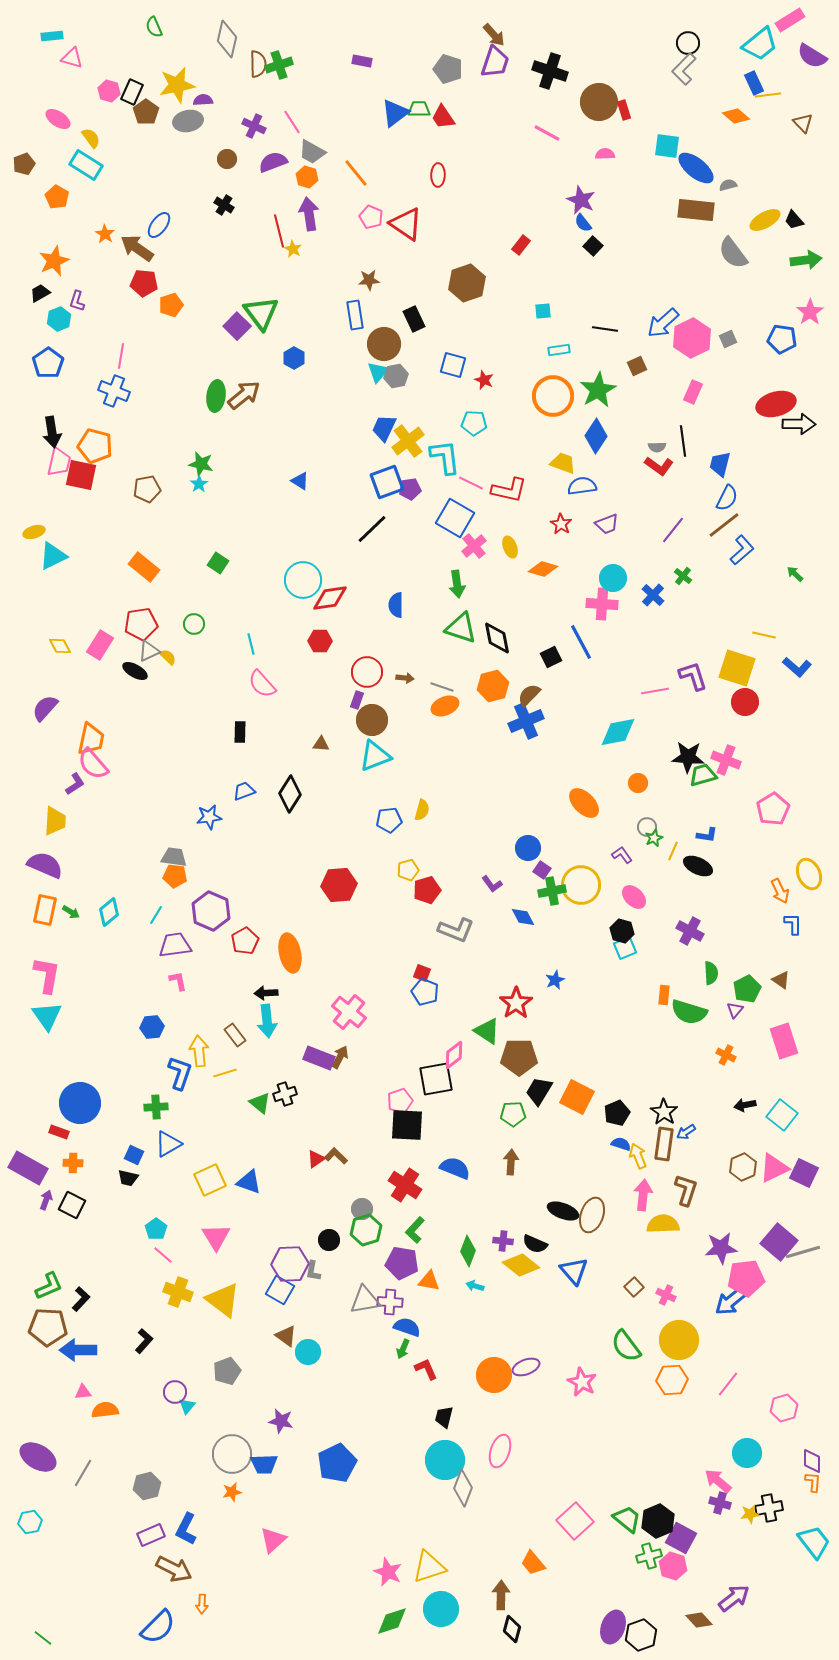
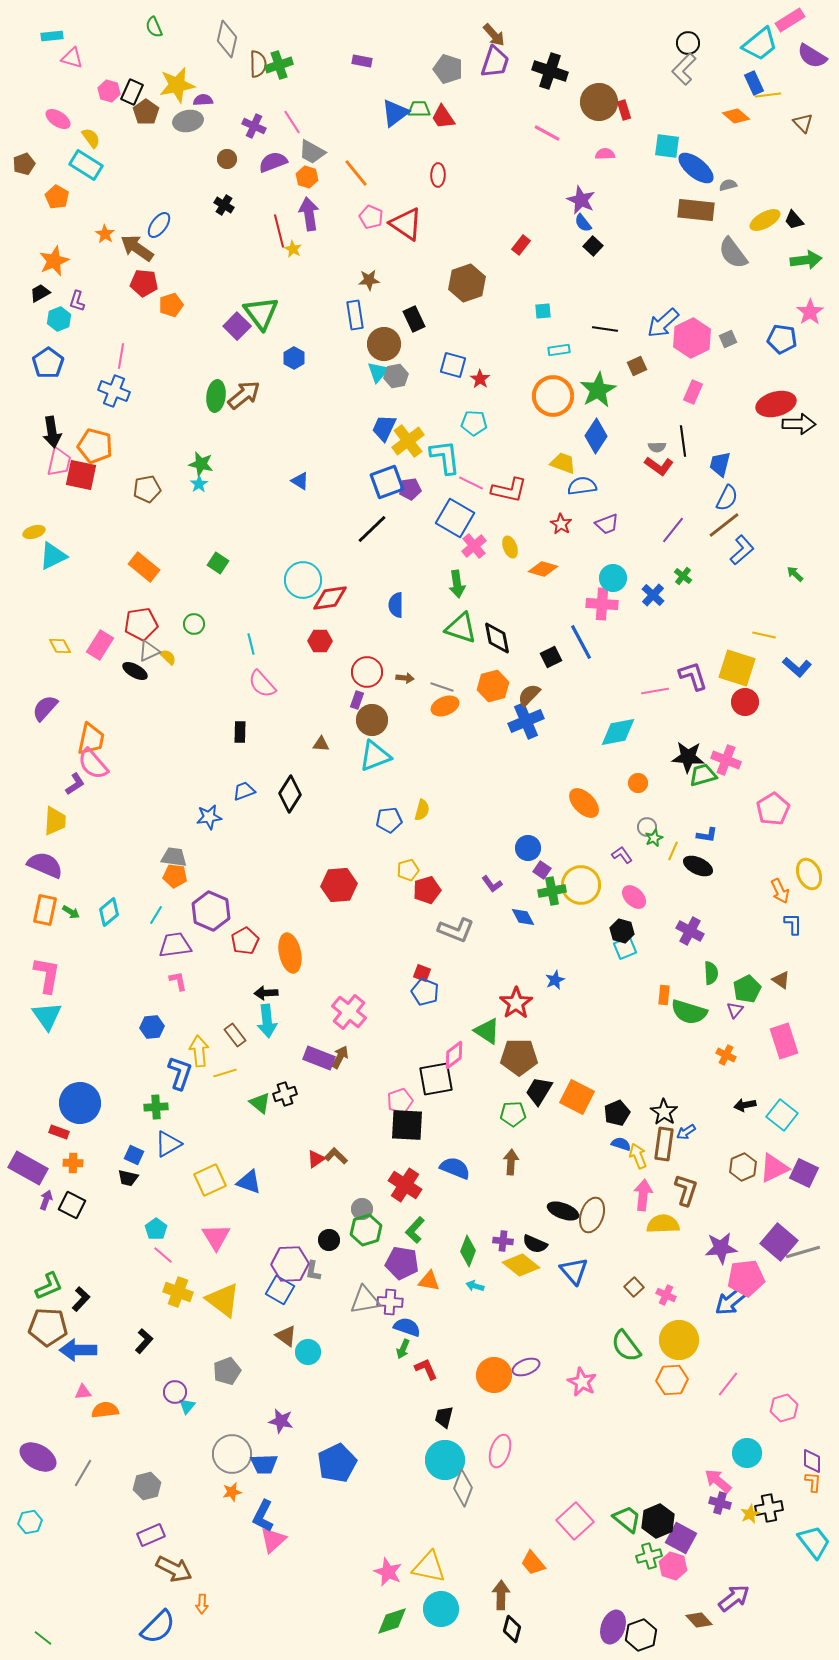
red star at (484, 380): moved 4 px left, 1 px up; rotated 12 degrees clockwise
yellow star at (750, 1514): rotated 18 degrees counterclockwise
blue L-shape at (186, 1529): moved 77 px right, 13 px up
yellow triangle at (429, 1567): rotated 30 degrees clockwise
